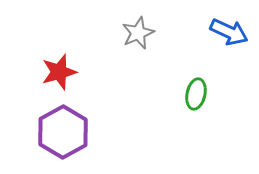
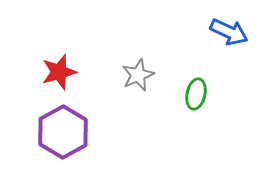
gray star: moved 42 px down
